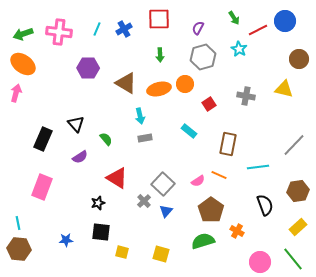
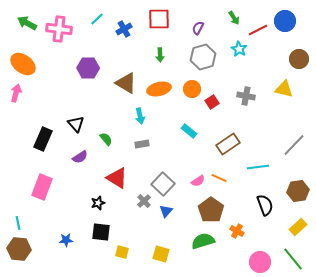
cyan line at (97, 29): moved 10 px up; rotated 24 degrees clockwise
pink cross at (59, 32): moved 3 px up
green arrow at (23, 34): moved 4 px right, 11 px up; rotated 48 degrees clockwise
orange circle at (185, 84): moved 7 px right, 5 px down
red square at (209, 104): moved 3 px right, 2 px up
gray rectangle at (145, 138): moved 3 px left, 6 px down
brown rectangle at (228, 144): rotated 45 degrees clockwise
orange line at (219, 175): moved 3 px down
